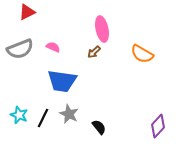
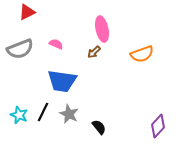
pink semicircle: moved 3 px right, 3 px up
orange semicircle: rotated 50 degrees counterclockwise
black line: moved 6 px up
